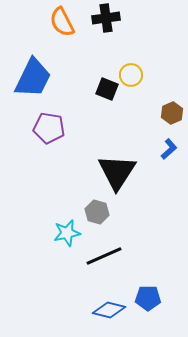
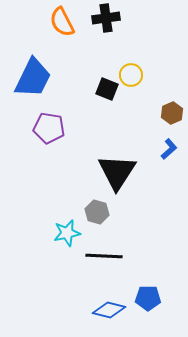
black line: rotated 27 degrees clockwise
